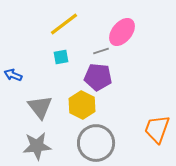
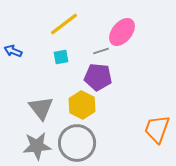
blue arrow: moved 24 px up
gray triangle: moved 1 px right, 1 px down
gray circle: moved 19 px left
